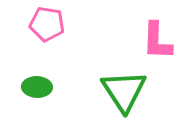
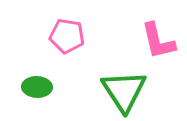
pink pentagon: moved 20 px right, 12 px down
pink L-shape: moved 1 px right; rotated 15 degrees counterclockwise
